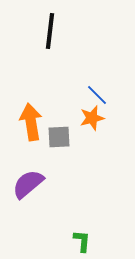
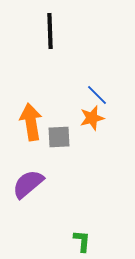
black line: rotated 9 degrees counterclockwise
